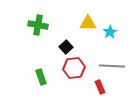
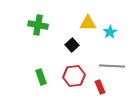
black square: moved 6 px right, 2 px up
red hexagon: moved 8 px down
